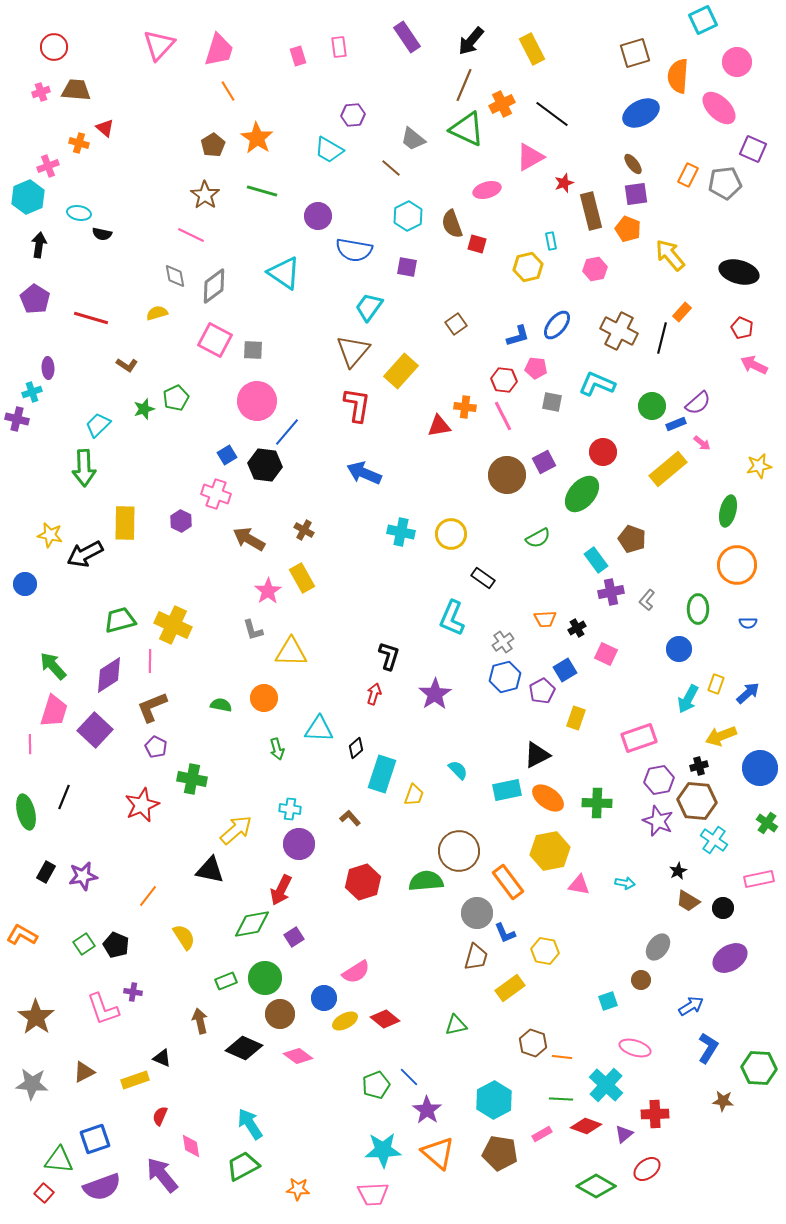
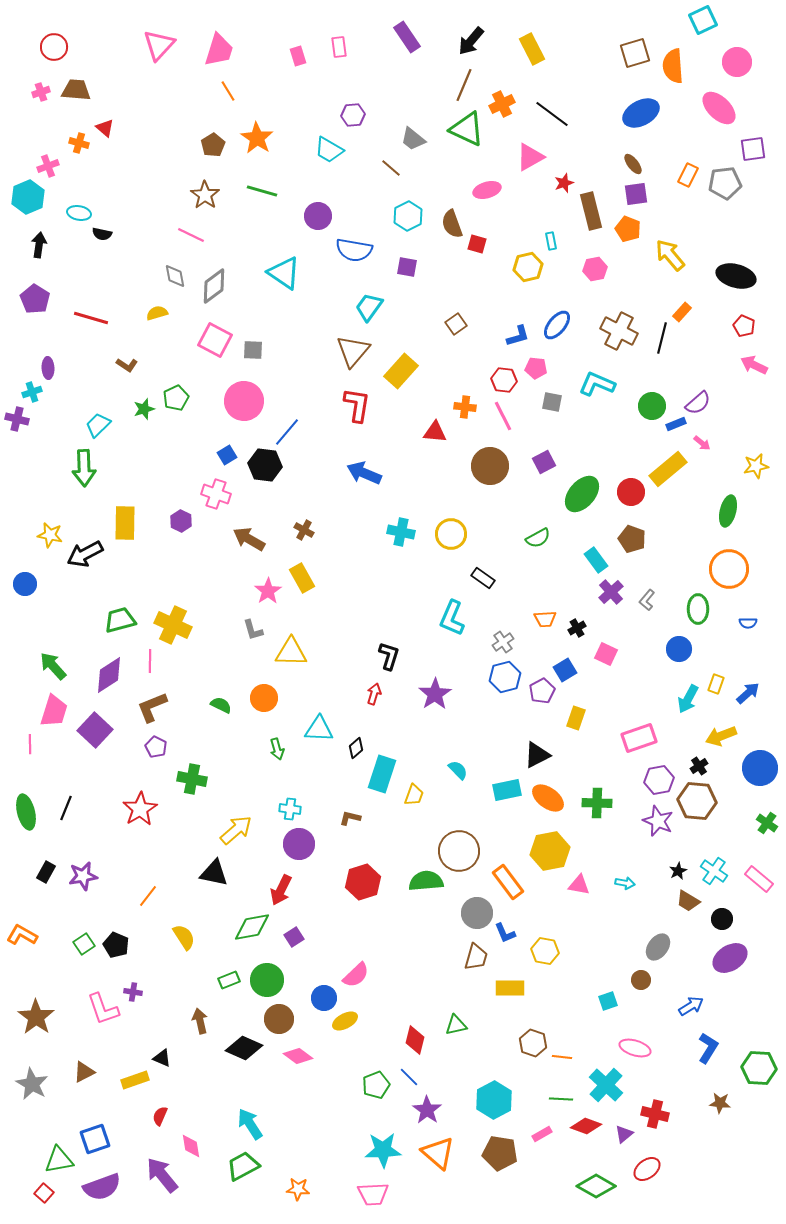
orange semicircle at (678, 76): moved 5 px left, 10 px up; rotated 8 degrees counterclockwise
purple square at (753, 149): rotated 32 degrees counterclockwise
black ellipse at (739, 272): moved 3 px left, 4 px down
red pentagon at (742, 328): moved 2 px right, 2 px up
pink circle at (257, 401): moved 13 px left
red triangle at (439, 426): moved 4 px left, 6 px down; rotated 15 degrees clockwise
red circle at (603, 452): moved 28 px right, 40 px down
yellow star at (759, 466): moved 3 px left
brown circle at (507, 475): moved 17 px left, 9 px up
orange circle at (737, 565): moved 8 px left, 4 px down
purple cross at (611, 592): rotated 30 degrees counterclockwise
green semicircle at (221, 705): rotated 15 degrees clockwise
black cross at (699, 766): rotated 18 degrees counterclockwise
black line at (64, 797): moved 2 px right, 11 px down
red star at (142, 805): moved 2 px left, 4 px down; rotated 8 degrees counterclockwise
brown L-shape at (350, 818): rotated 35 degrees counterclockwise
cyan cross at (714, 840): moved 31 px down
black triangle at (210, 870): moved 4 px right, 3 px down
pink rectangle at (759, 879): rotated 52 degrees clockwise
black circle at (723, 908): moved 1 px left, 11 px down
green diamond at (252, 924): moved 3 px down
pink semicircle at (356, 972): moved 3 px down; rotated 12 degrees counterclockwise
green circle at (265, 978): moved 2 px right, 2 px down
green rectangle at (226, 981): moved 3 px right, 1 px up
yellow rectangle at (510, 988): rotated 36 degrees clockwise
brown circle at (280, 1014): moved 1 px left, 5 px down
red diamond at (385, 1019): moved 30 px right, 21 px down; rotated 64 degrees clockwise
gray star at (32, 1084): rotated 24 degrees clockwise
brown star at (723, 1101): moved 3 px left, 2 px down
red cross at (655, 1114): rotated 16 degrees clockwise
green triangle at (59, 1160): rotated 16 degrees counterclockwise
